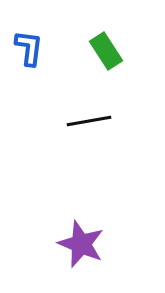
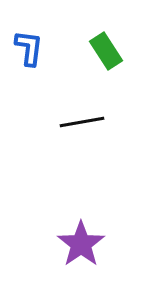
black line: moved 7 px left, 1 px down
purple star: rotated 15 degrees clockwise
